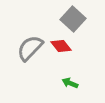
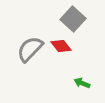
gray semicircle: moved 1 px down
green arrow: moved 12 px right
